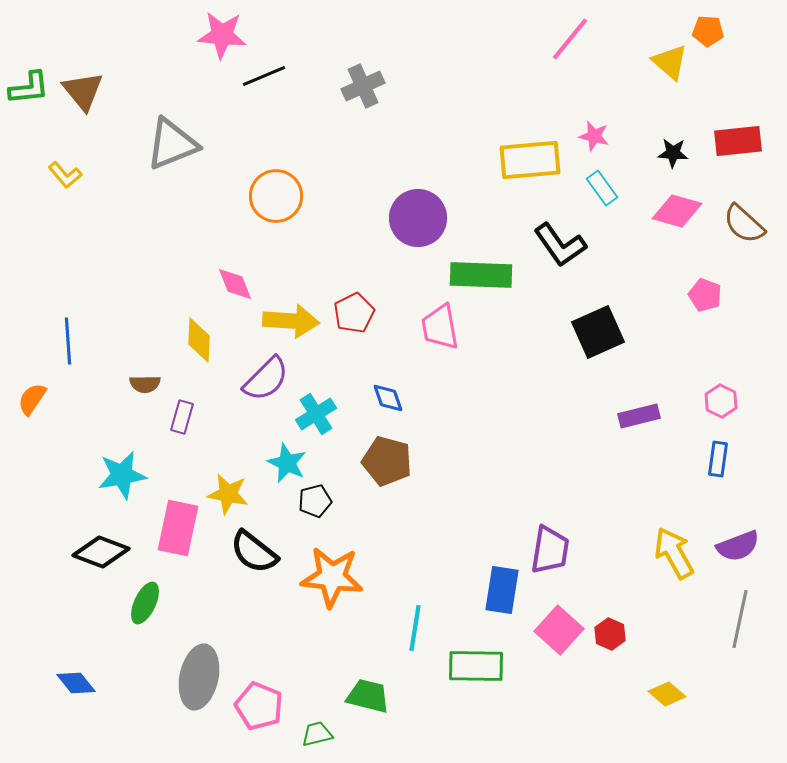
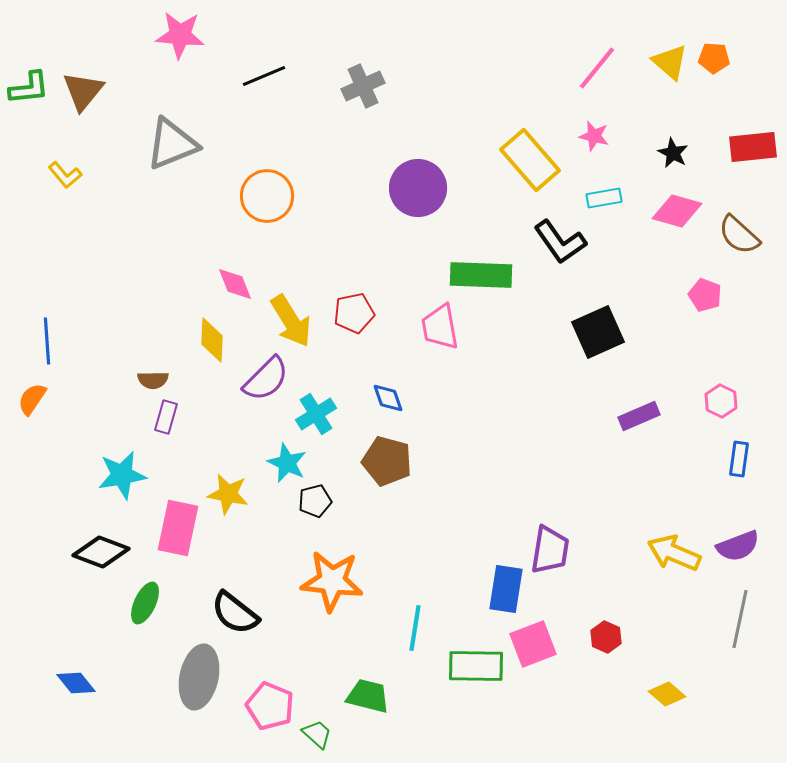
orange pentagon at (708, 31): moved 6 px right, 27 px down
pink star at (222, 35): moved 42 px left
pink line at (570, 39): moved 27 px right, 29 px down
brown triangle at (83, 91): rotated 18 degrees clockwise
red rectangle at (738, 141): moved 15 px right, 6 px down
black star at (673, 153): rotated 24 degrees clockwise
yellow rectangle at (530, 160): rotated 54 degrees clockwise
cyan rectangle at (602, 188): moved 2 px right, 10 px down; rotated 64 degrees counterclockwise
orange circle at (276, 196): moved 9 px left
purple circle at (418, 218): moved 30 px up
brown semicircle at (744, 224): moved 5 px left, 11 px down
black L-shape at (560, 245): moved 3 px up
red pentagon at (354, 313): rotated 15 degrees clockwise
yellow arrow at (291, 321): rotated 54 degrees clockwise
yellow diamond at (199, 340): moved 13 px right
blue line at (68, 341): moved 21 px left
brown semicircle at (145, 384): moved 8 px right, 4 px up
purple rectangle at (639, 416): rotated 9 degrees counterclockwise
purple rectangle at (182, 417): moved 16 px left
blue rectangle at (718, 459): moved 21 px right
black semicircle at (254, 552): moved 19 px left, 61 px down
yellow arrow at (674, 553): rotated 38 degrees counterclockwise
orange star at (332, 577): moved 4 px down
blue rectangle at (502, 590): moved 4 px right, 1 px up
pink square at (559, 630): moved 26 px left, 14 px down; rotated 27 degrees clockwise
red hexagon at (610, 634): moved 4 px left, 3 px down
pink pentagon at (259, 706): moved 11 px right
green trapezoid at (317, 734): rotated 56 degrees clockwise
